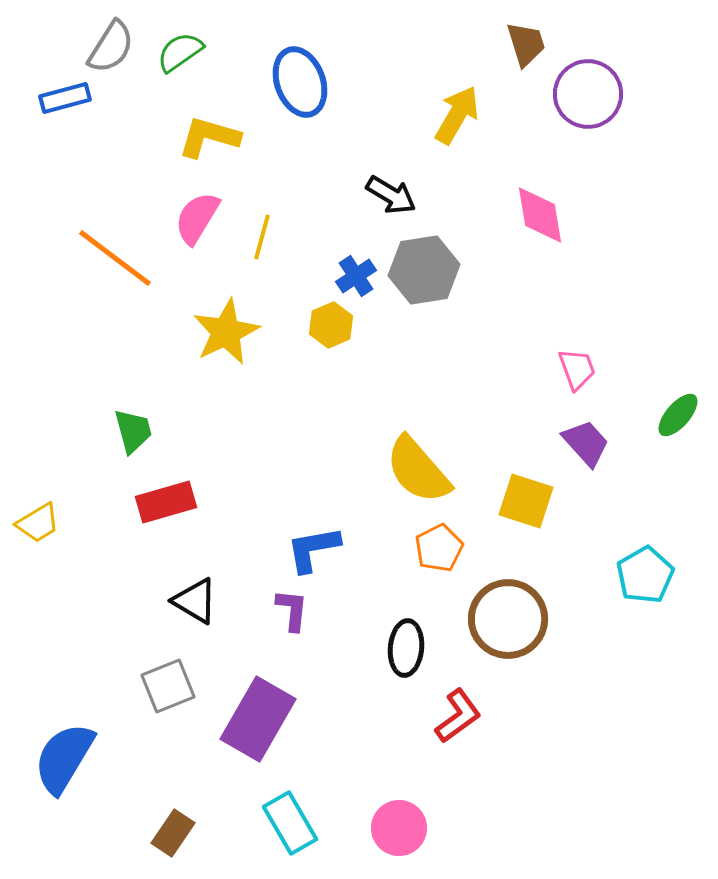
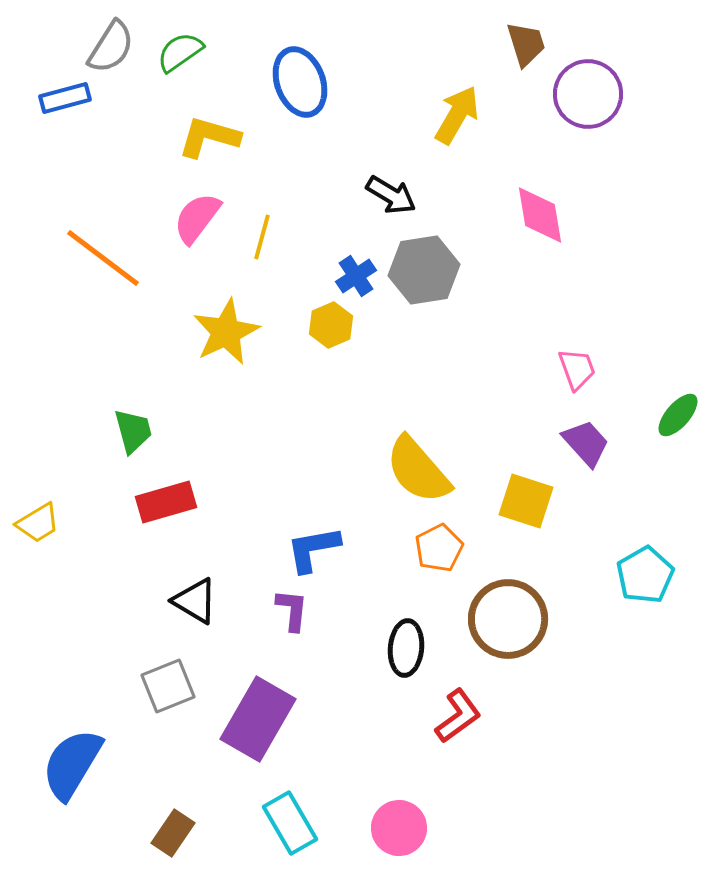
pink semicircle: rotated 6 degrees clockwise
orange line: moved 12 px left
blue semicircle: moved 8 px right, 6 px down
